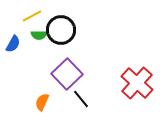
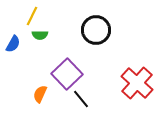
yellow line: rotated 36 degrees counterclockwise
black circle: moved 35 px right
green semicircle: moved 1 px right
orange semicircle: moved 2 px left, 8 px up
